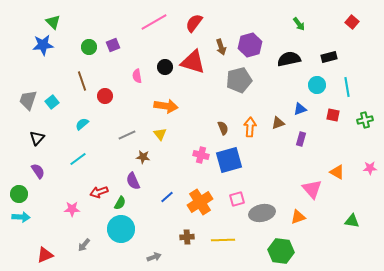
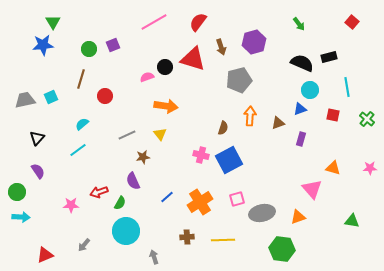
green triangle at (53, 22): rotated 14 degrees clockwise
red semicircle at (194, 23): moved 4 px right, 1 px up
purple hexagon at (250, 45): moved 4 px right, 3 px up
green circle at (89, 47): moved 2 px down
black semicircle at (289, 59): moved 13 px right, 4 px down; rotated 35 degrees clockwise
red triangle at (193, 62): moved 3 px up
pink semicircle at (137, 76): moved 10 px right, 1 px down; rotated 80 degrees clockwise
brown line at (82, 81): moved 1 px left, 2 px up; rotated 36 degrees clockwise
cyan circle at (317, 85): moved 7 px left, 5 px down
gray trapezoid at (28, 100): moved 3 px left; rotated 60 degrees clockwise
cyan square at (52, 102): moved 1 px left, 5 px up; rotated 16 degrees clockwise
green cross at (365, 120): moved 2 px right, 1 px up; rotated 35 degrees counterclockwise
orange arrow at (250, 127): moved 11 px up
brown semicircle at (223, 128): rotated 40 degrees clockwise
brown star at (143, 157): rotated 16 degrees counterclockwise
cyan line at (78, 159): moved 9 px up
blue square at (229, 160): rotated 12 degrees counterclockwise
orange triangle at (337, 172): moved 4 px left, 4 px up; rotated 14 degrees counterclockwise
green circle at (19, 194): moved 2 px left, 2 px up
pink star at (72, 209): moved 1 px left, 4 px up
cyan circle at (121, 229): moved 5 px right, 2 px down
green hexagon at (281, 251): moved 1 px right, 2 px up
gray arrow at (154, 257): rotated 88 degrees counterclockwise
